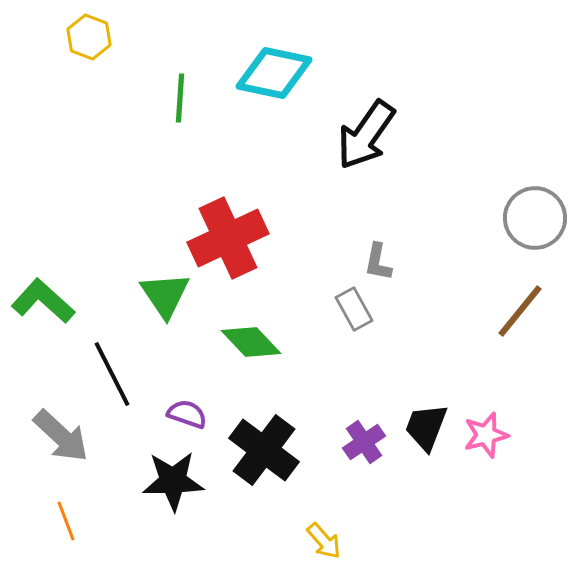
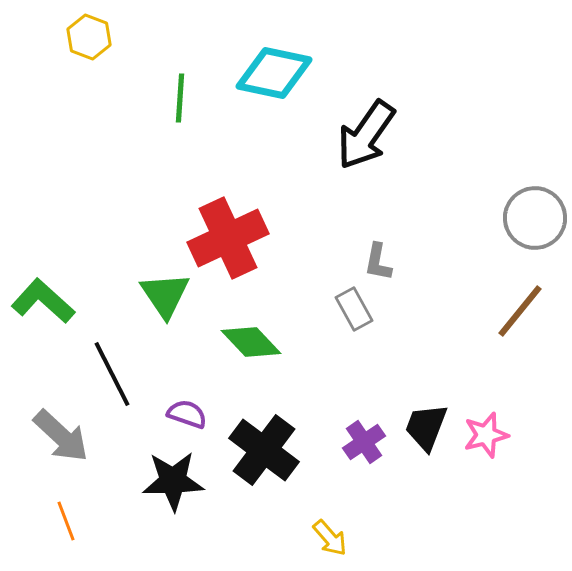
yellow arrow: moved 6 px right, 3 px up
